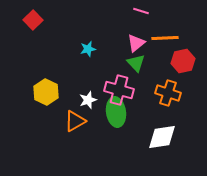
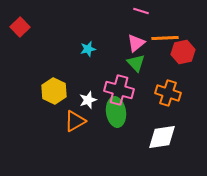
red square: moved 13 px left, 7 px down
red hexagon: moved 9 px up
yellow hexagon: moved 8 px right, 1 px up
